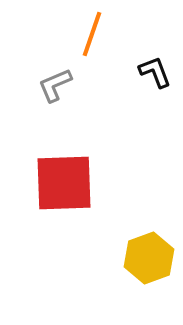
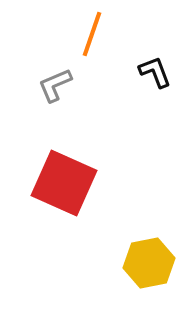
red square: rotated 26 degrees clockwise
yellow hexagon: moved 5 px down; rotated 9 degrees clockwise
